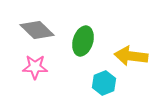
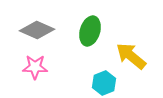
gray diamond: rotated 20 degrees counterclockwise
green ellipse: moved 7 px right, 10 px up
yellow arrow: rotated 32 degrees clockwise
